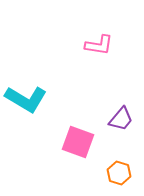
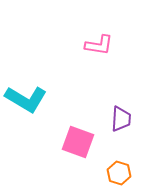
purple trapezoid: rotated 36 degrees counterclockwise
